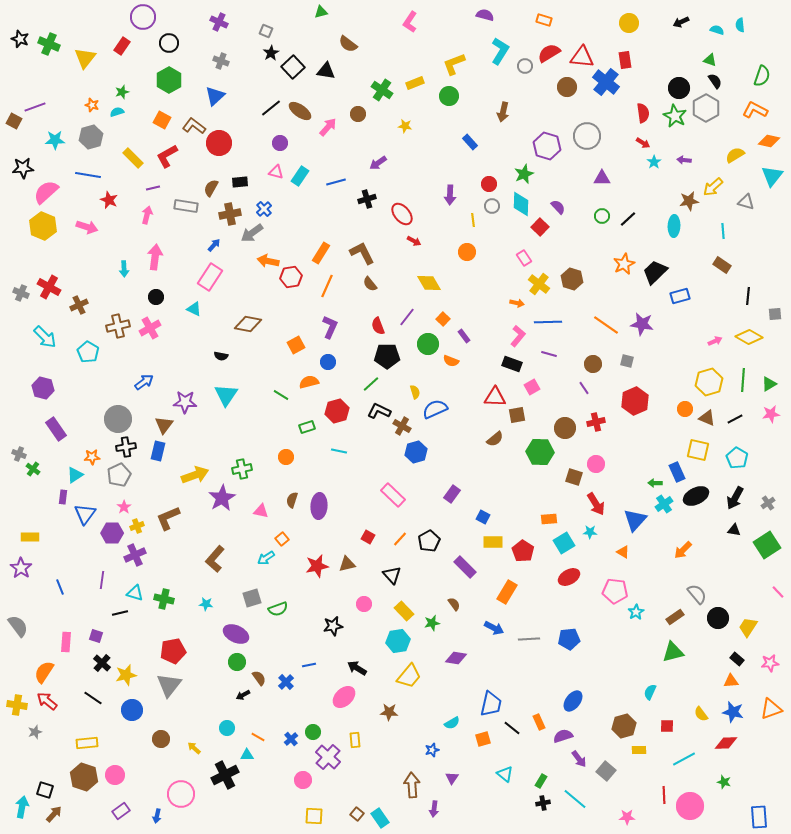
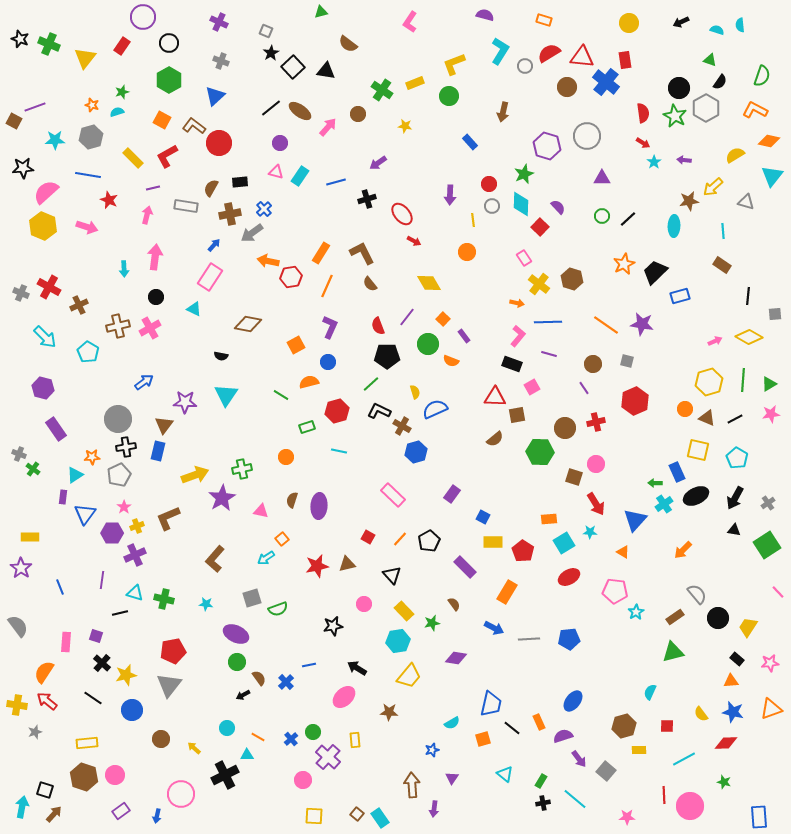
black semicircle at (715, 81): moved 5 px right, 1 px down; rotated 70 degrees clockwise
